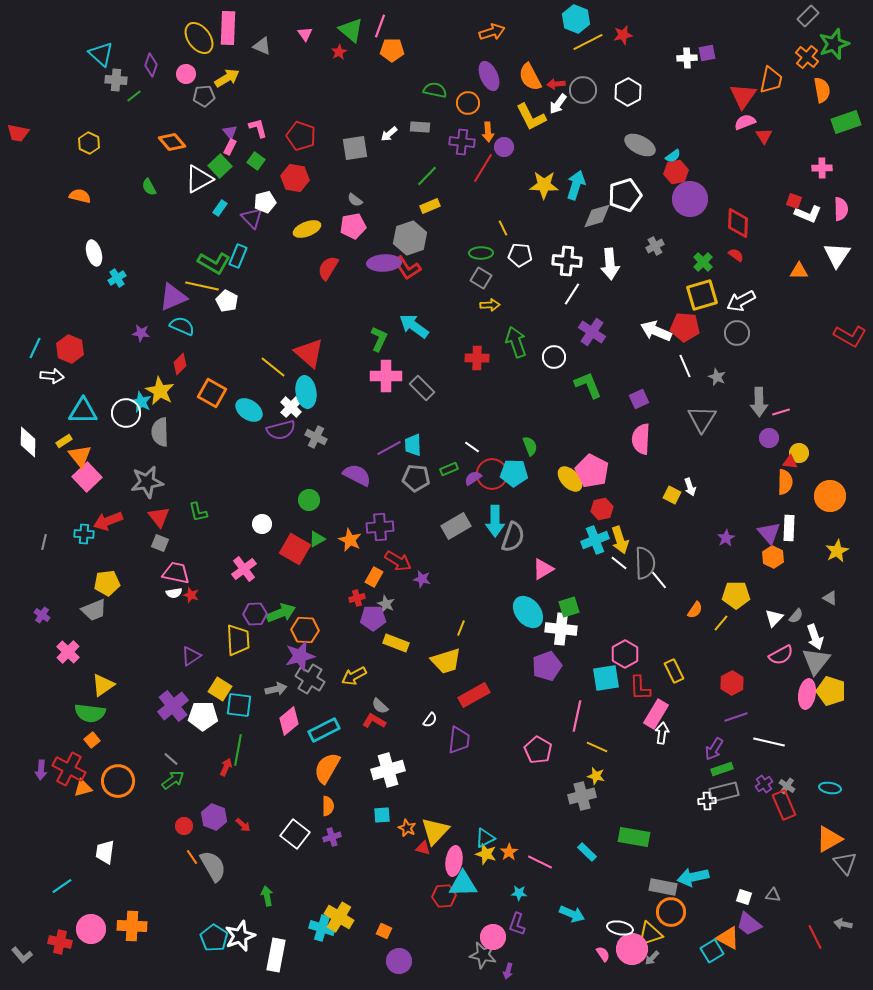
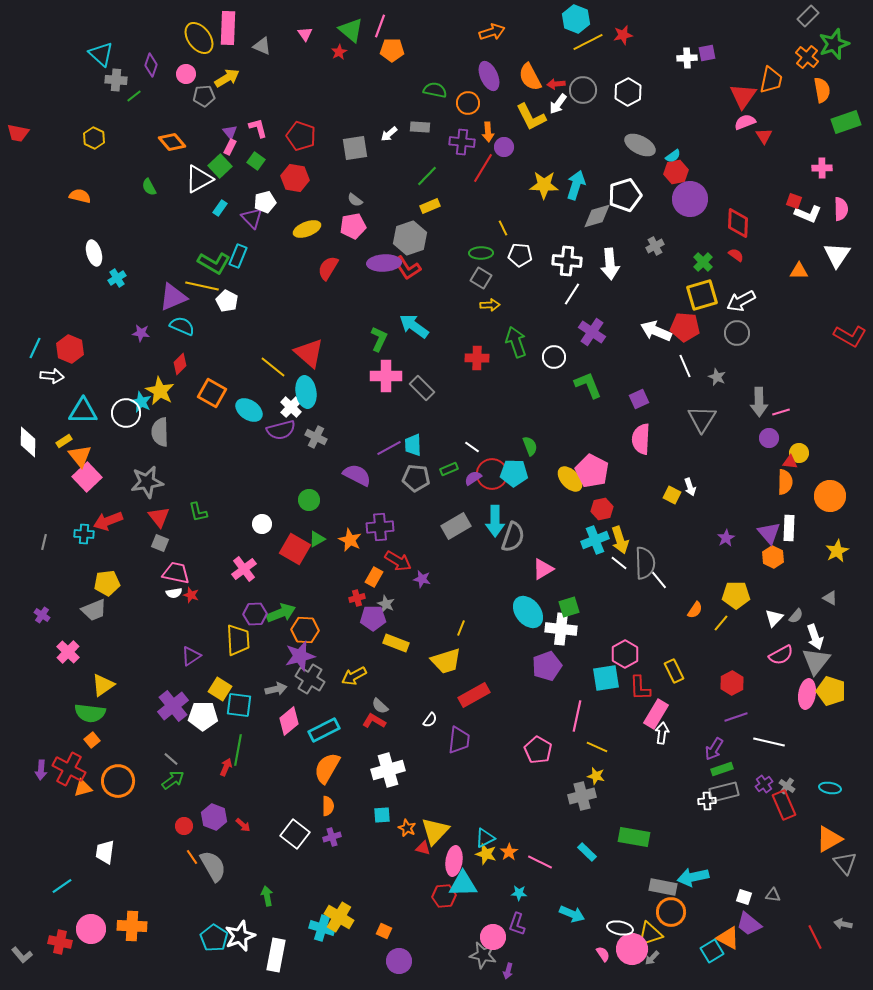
yellow hexagon at (89, 143): moved 5 px right, 5 px up
